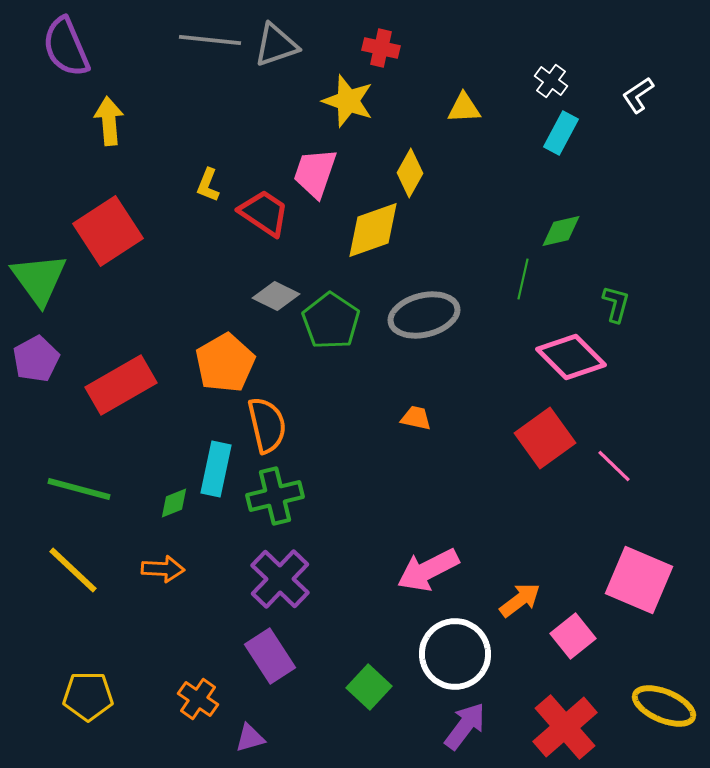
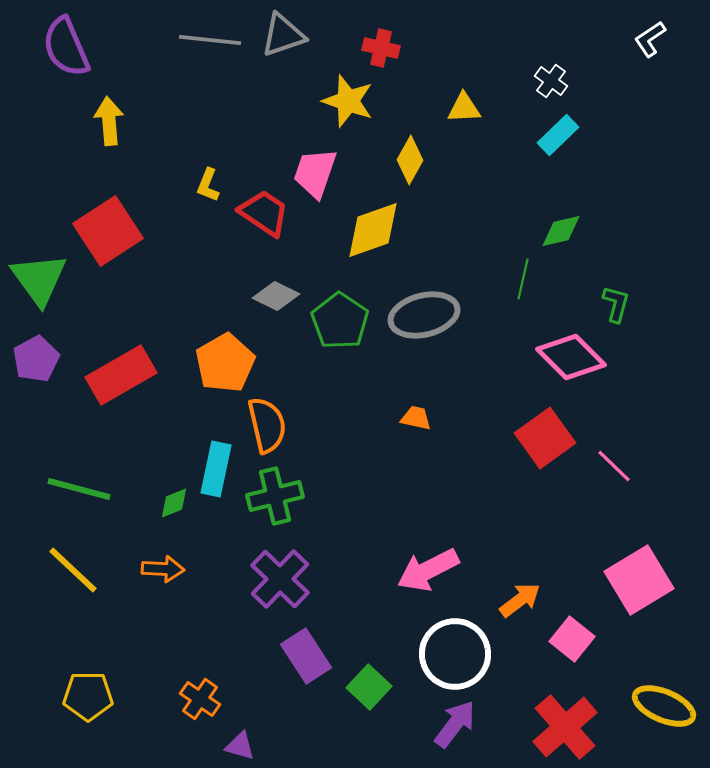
gray triangle at (276, 45): moved 7 px right, 10 px up
white L-shape at (638, 95): moved 12 px right, 56 px up
cyan rectangle at (561, 133): moved 3 px left, 2 px down; rotated 18 degrees clockwise
yellow diamond at (410, 173): moved 13 px up
green pentagon at (331, 321): moved 9 px right
red rectangle at (121, 385): moved 10 px up
pink square at (639, 580): rotated 36 degrees clockwise
pink square at (573, 636): moved 1 px left, 3 px down; rotated 12 degrees counterclockwise
purple rectangle at (270, 656): moved 36 px right
orange cross at (198, 699): moved 2 px right
purple arrow at (465, 726): moved 10 px left, 2 px up
purple triangle at (250, 738): moved 10 px left, 8 px down; rotated 32 degrees clockwise
